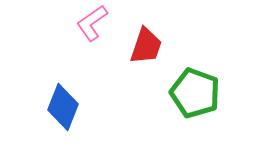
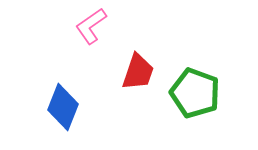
pink L-shape: moved 1 px left, 3 px down
red trapezoid: moved 8 px left, 26 px down
